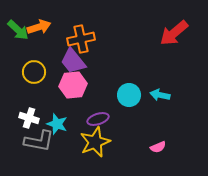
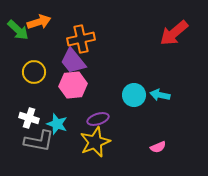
orange arrow: moved 5 px up
cyan circle: moved 5 px right
